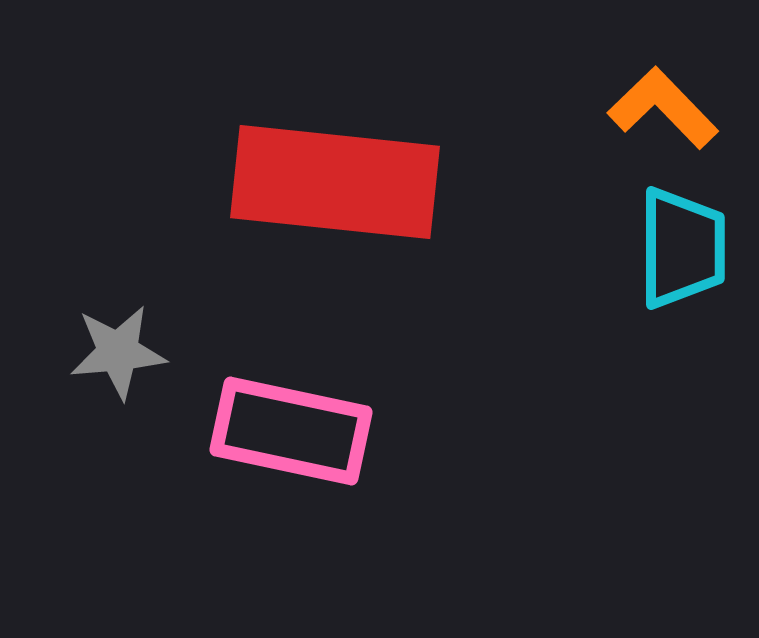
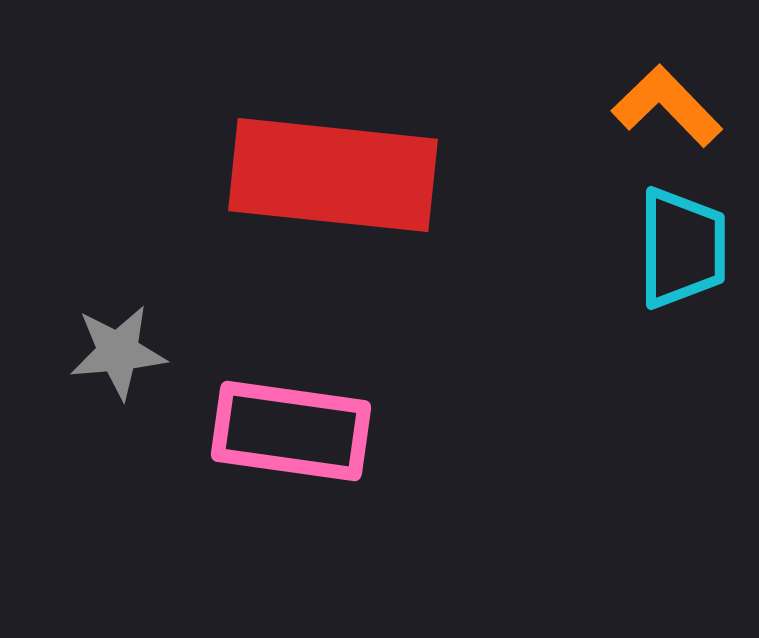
orange L-shape: moved 4 px right, 2 px up
red rectangle: moved 2 px left, 7 px up
pink rectangle: rotated 4 degrees counterclockwise
